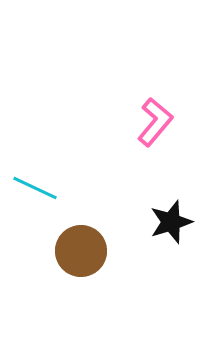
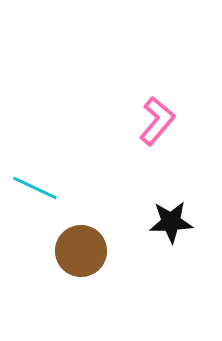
pink L-shape: moved 2 px right, 1 px up
black star: rotated 15 degrees clockwise
